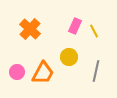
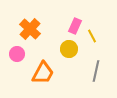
yellow line: moved 2 px left, 5 px down
yellow circle: moved 8 px up
pink circle: moved 18 px up
